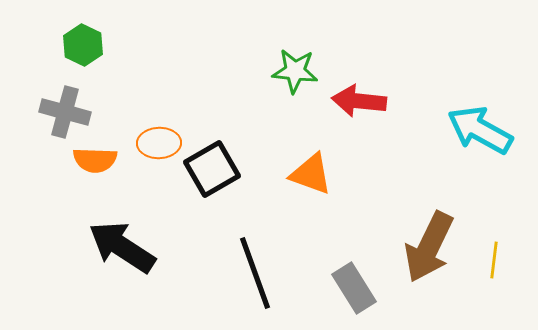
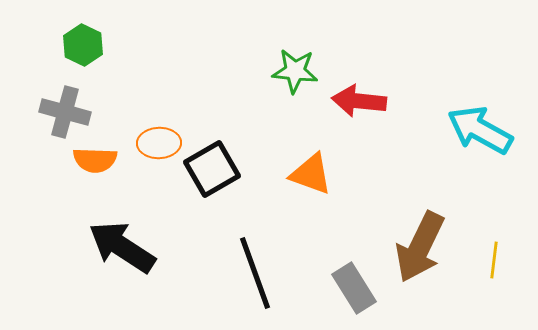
brown arrow: moved 9 px left
